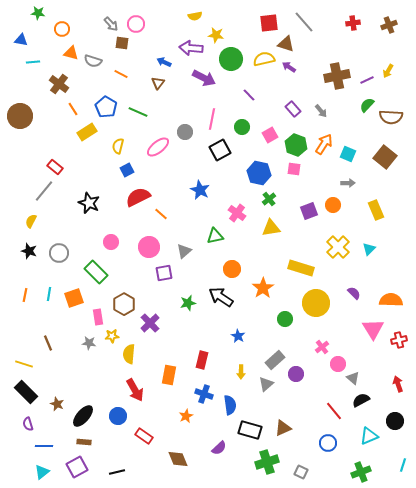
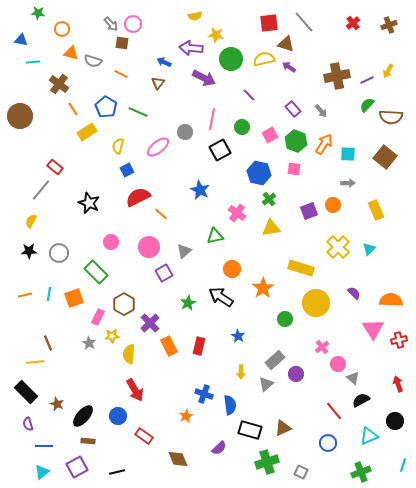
red cross at (353, 23): rotated 32 degrees counterclockwise
pink circle at (136, 24): moved 3 px left
green hexagon at (296, 145): moved 4 px up
cyan square at (348, 154): rotated 21 degrees counterclockwise
gray line at (44, 191): moved 3 px left, 1 px up
black star at (29, 251): rotated 21 degrees counterclockwise
purple square at (164, 273): rotated 18 degrees counterclockwise
orange line at (25, 295): rotated 64 degrees clockwise
green star at (188, 303): rotated 14 degrees counterclockwise
pink rectangle at (98, 317): rotated 35 degrees clockwise
gray star at (89, 343): rotated 24 degrees clockwise
red rectangle at (202, 360): moved 3 px left, 14 px up
yellow line at (24, 364): moved 11 px right, 2 px up; rotated 24 degrees counterclockwise
orange rectangle at (169, 375): moved 29 px up; rotated 36 degrees counterclockwise
brown rectangle at (84, 442): moved 4 px right, 1 px up
